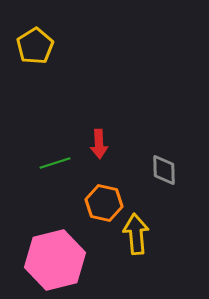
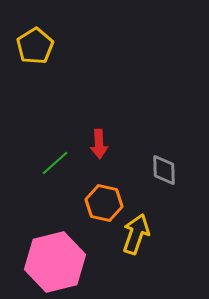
green line: rotated 24 degrees counterclockwise
yellow arrow: rotated 24 degrees clockwise
pink hexagon: moved 2 px down
